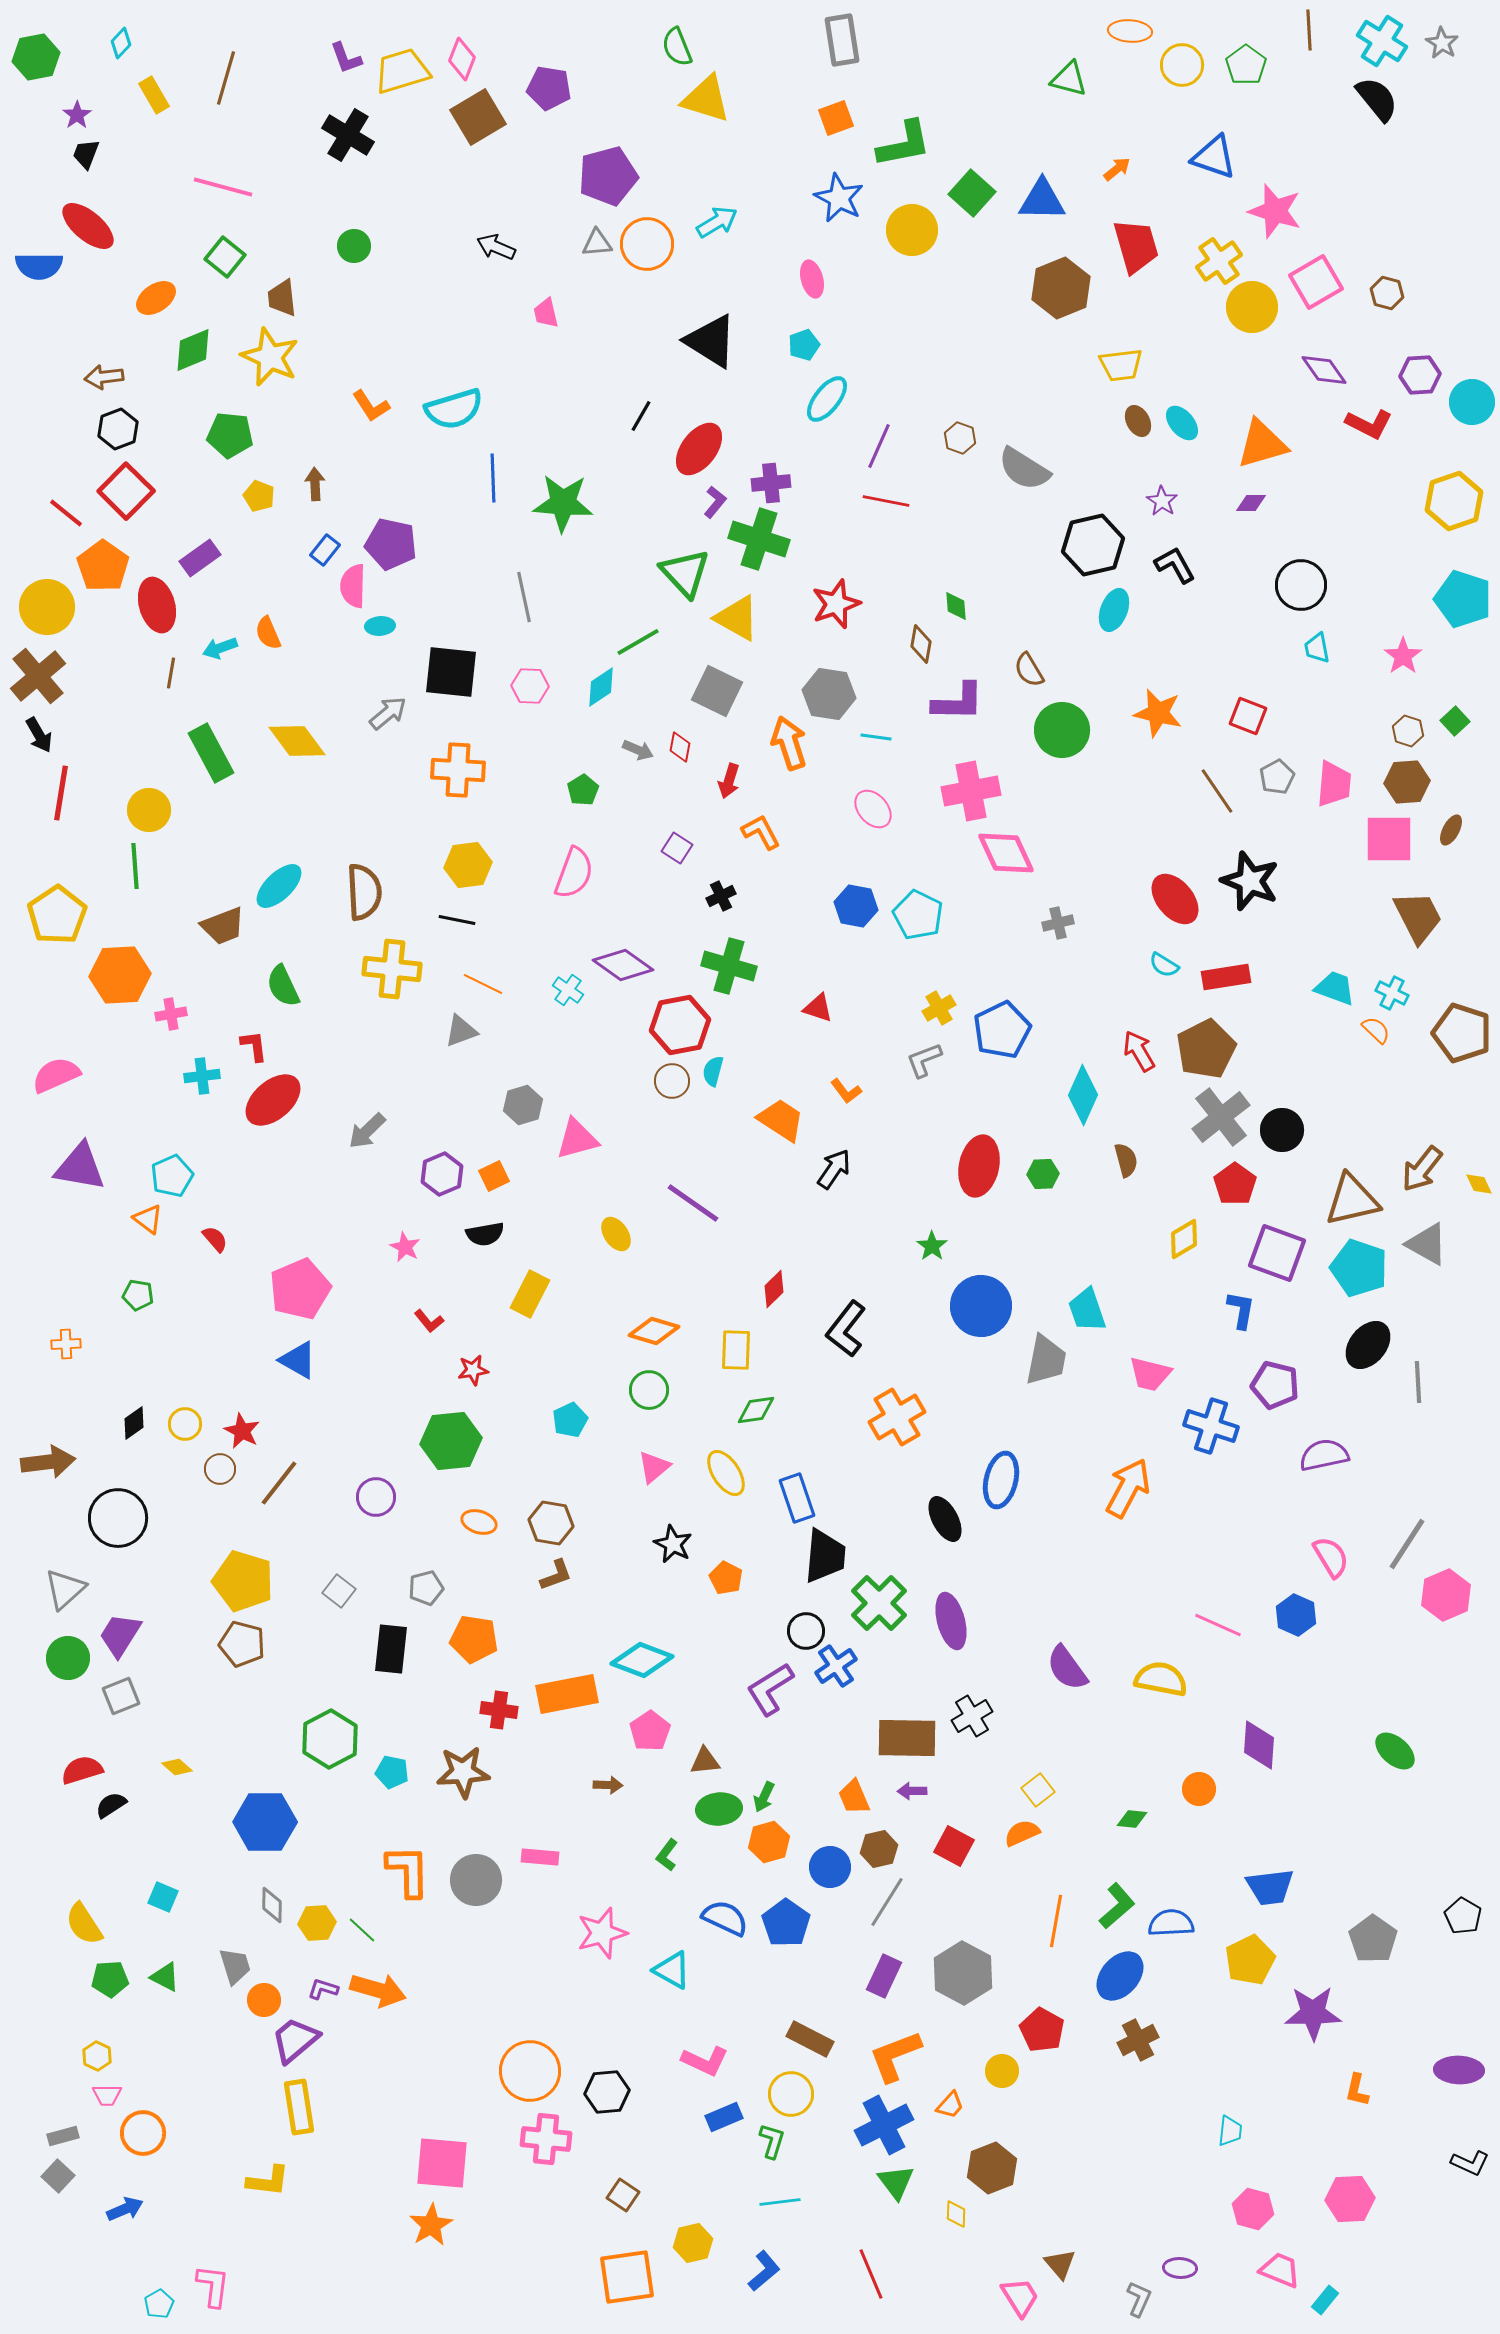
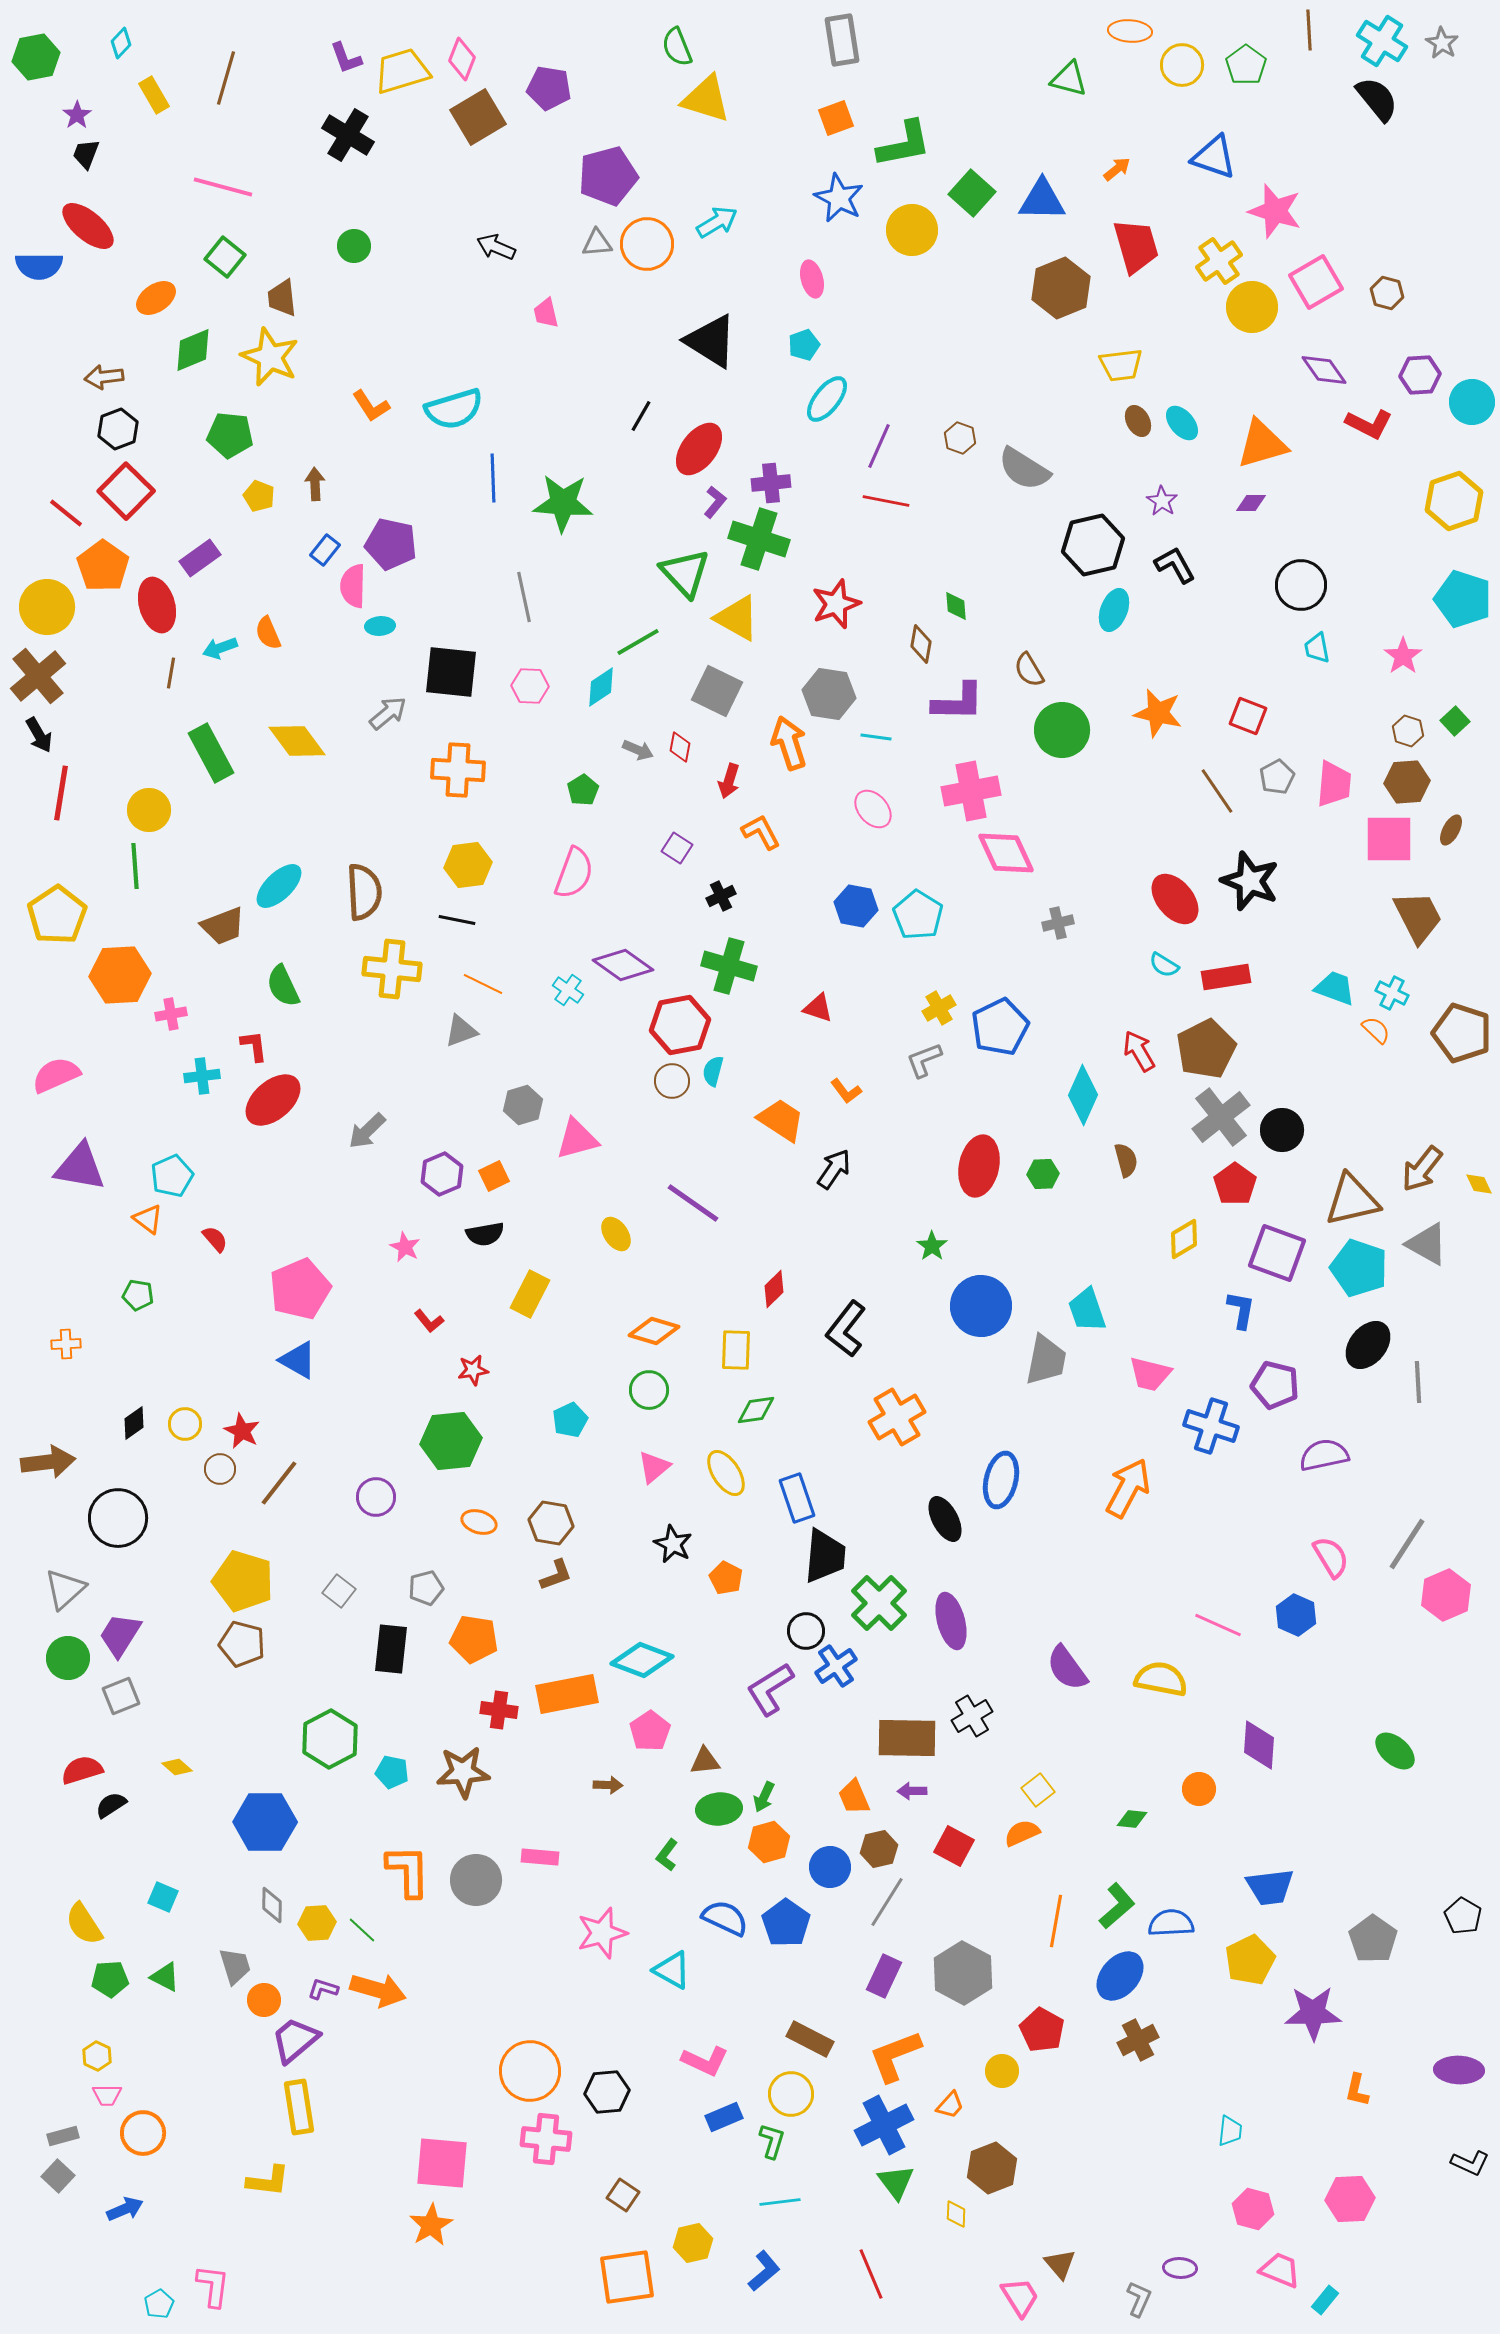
cyan pentagon at (918, 915): rotated 6 degrees clockwise
blue pentagon at (1002, 1030): moved 2 px left, 3 px up
